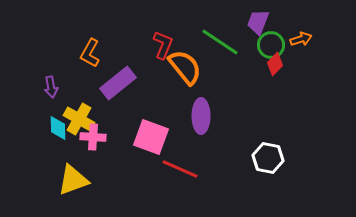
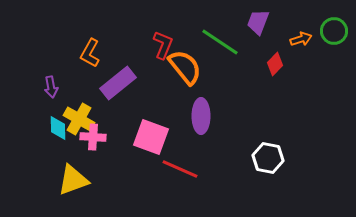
green circle: moved 63 px right, 14 px up
